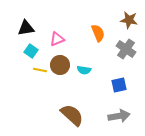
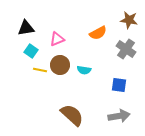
orange semicircle: rotated 84 degrees clockwise
blue square: rotated 21 degrees clockwise
